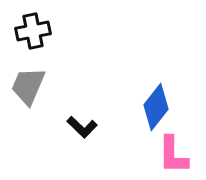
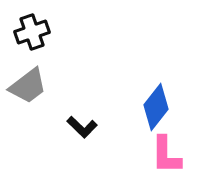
black cross: moved 1 px left, 1 px down; rotated 8 degrees counterclockwise
gray trapezoid: rotated 150 degrees counterclockwise
pink L-shape: moved 7 px left
